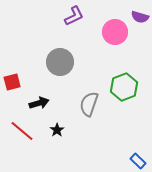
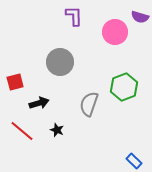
purple L-shape: rotated 65 degrees counterclockwise
red square: moved 3 px right
black star: rotated 16 degrees counterclockwise
blue rectangle: moved 4 px left
